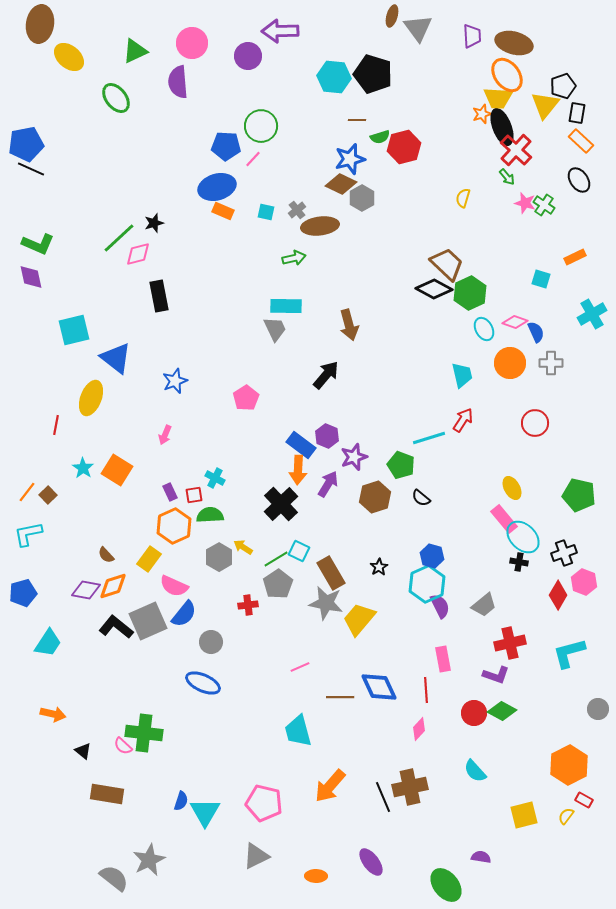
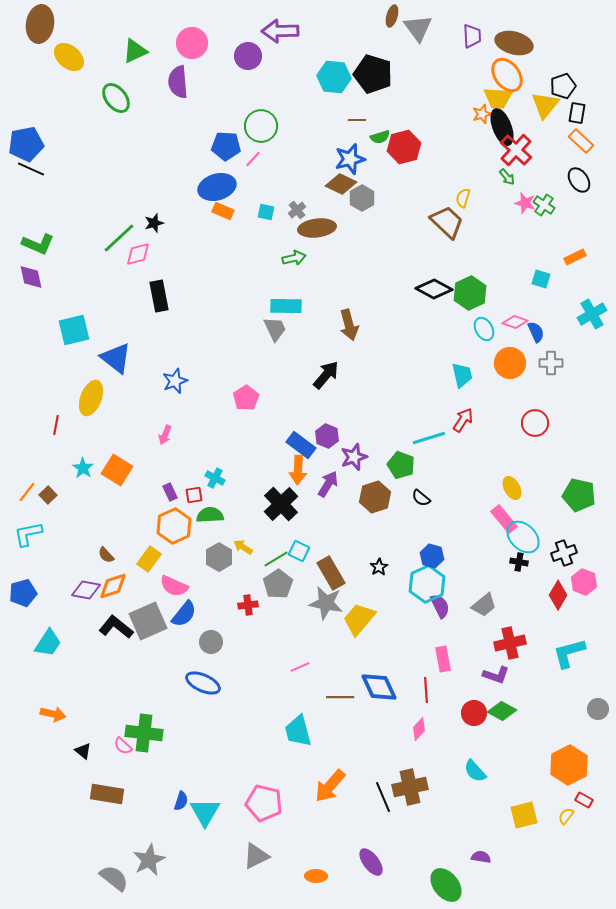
brown ellipse at (320, 226): moved 3 px left, 2 px down
brown trapezoid at (447, 264): moved 42 px up
